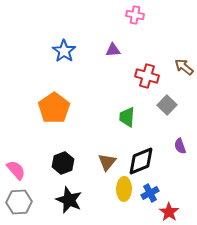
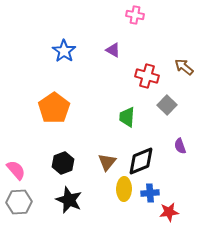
purple triangle: rotated 35 degrees clockwise
blue cross: rotated 24 degrees clockwise
red star: rotated 30 degrees clockwise
